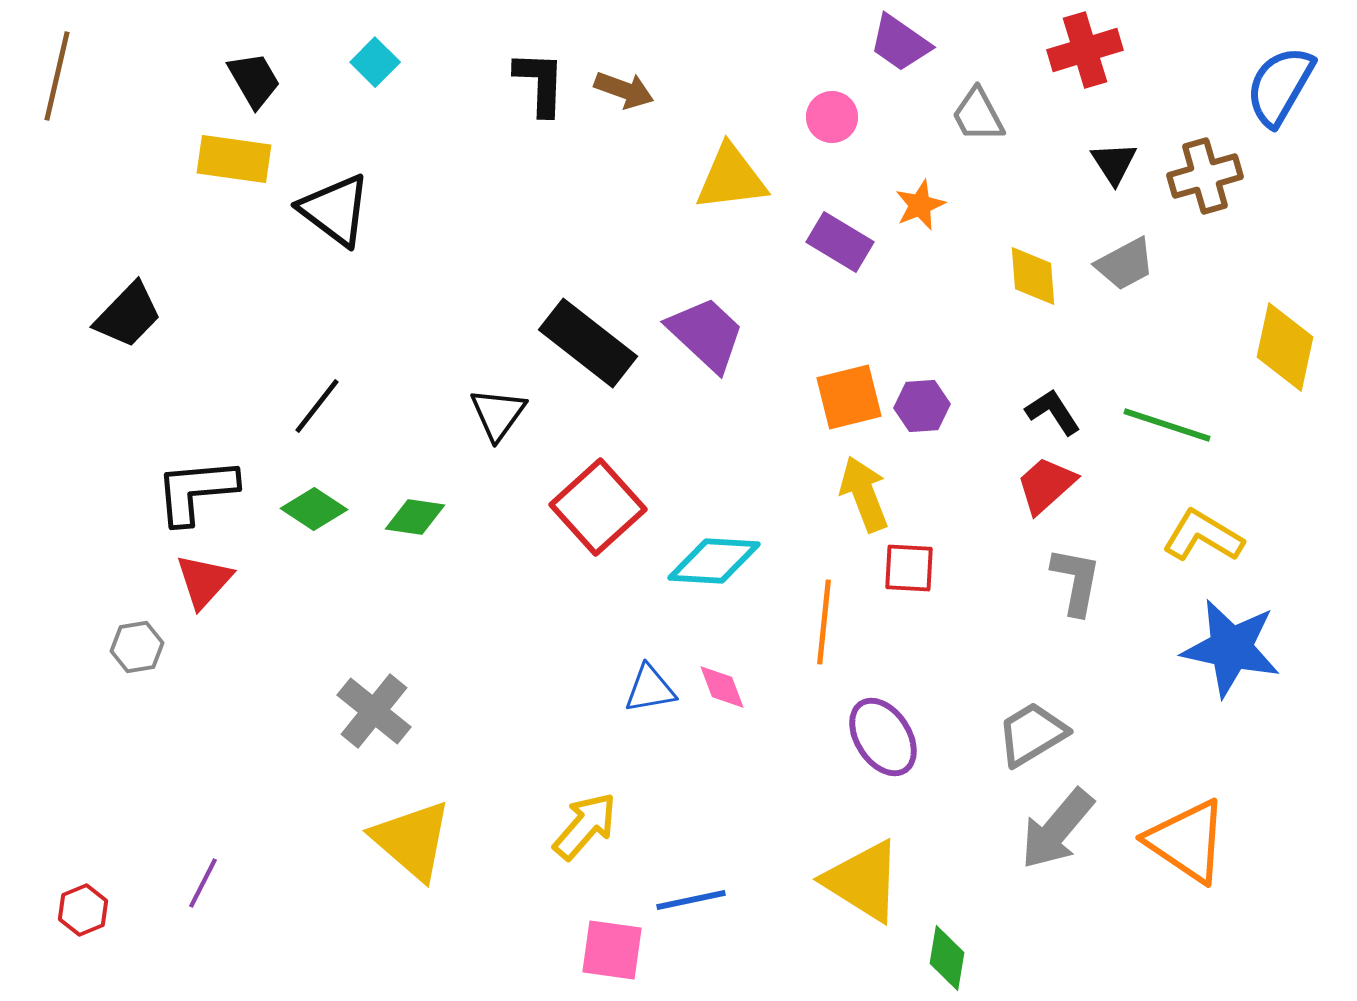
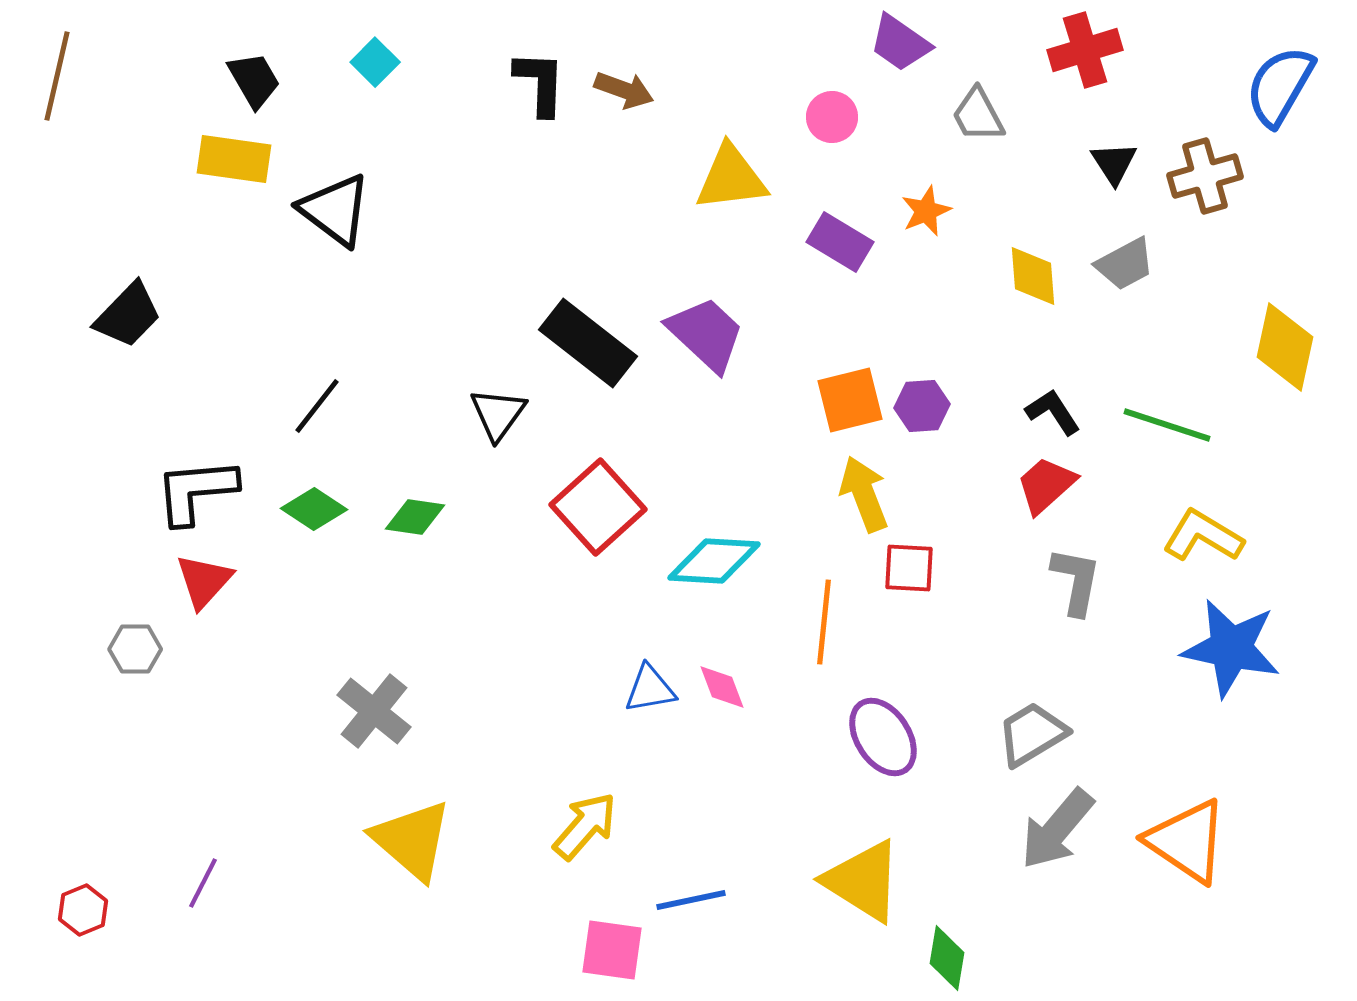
orange star at (920, 205): moved 6 px right, 6 px down
orange square at (849, 397): moved 1 px right, 3 px down
gray hexagon at (137, 647): moved 2 px left, 2 px down; rotated 9 degrees clockwise
